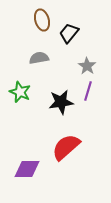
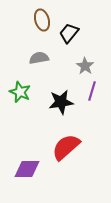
gray star: moved 2 px left
purple line: moved 4 px right
